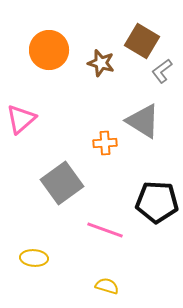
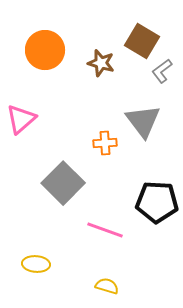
orange circle: moved 4 px left
gray triangle: rotated 21 degrees clockwise
gray square: moved 1 px right; rotated 9 degrees counterclockwise
yellow ellipse: moved 2 px right, 6 px down
